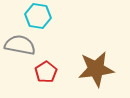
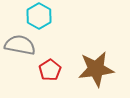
cyan hexagon: moved 1 px right; rotated 20 degrees clockwise
red pentagon: moved 4 px right, 2 px up
